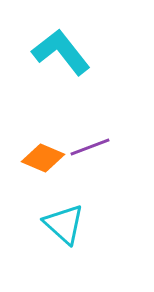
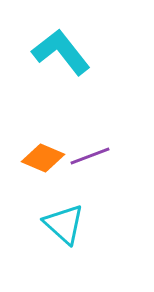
purple line: moved 9 px down
